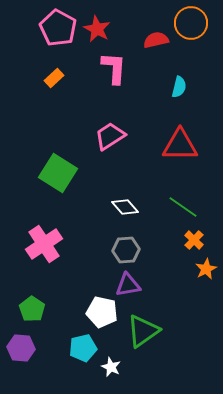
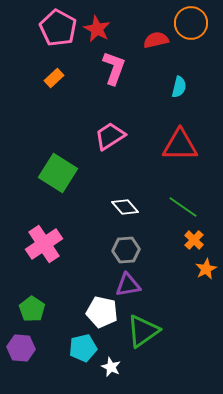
pink L-shape: rotated 16 degrees clockwise
